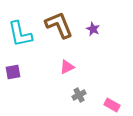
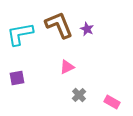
purple star: moved 6 px left
cyan L-shape: rotated 92 degrees clockwise
purple square: moved 4 px right, 6 px down
gray cross: rotated 16 degrees counterclockwise
pink rectangle: moved 3 px up
